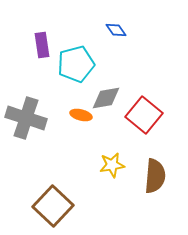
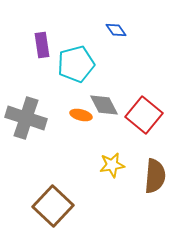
gray diamond: moved 2 px left, 7 px down; rotated 72 degrees clockwise
